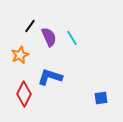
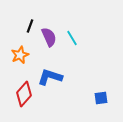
black line: rotated 16 degrees counterclockwise
red diamond: rotated 15 degrees clockwise
